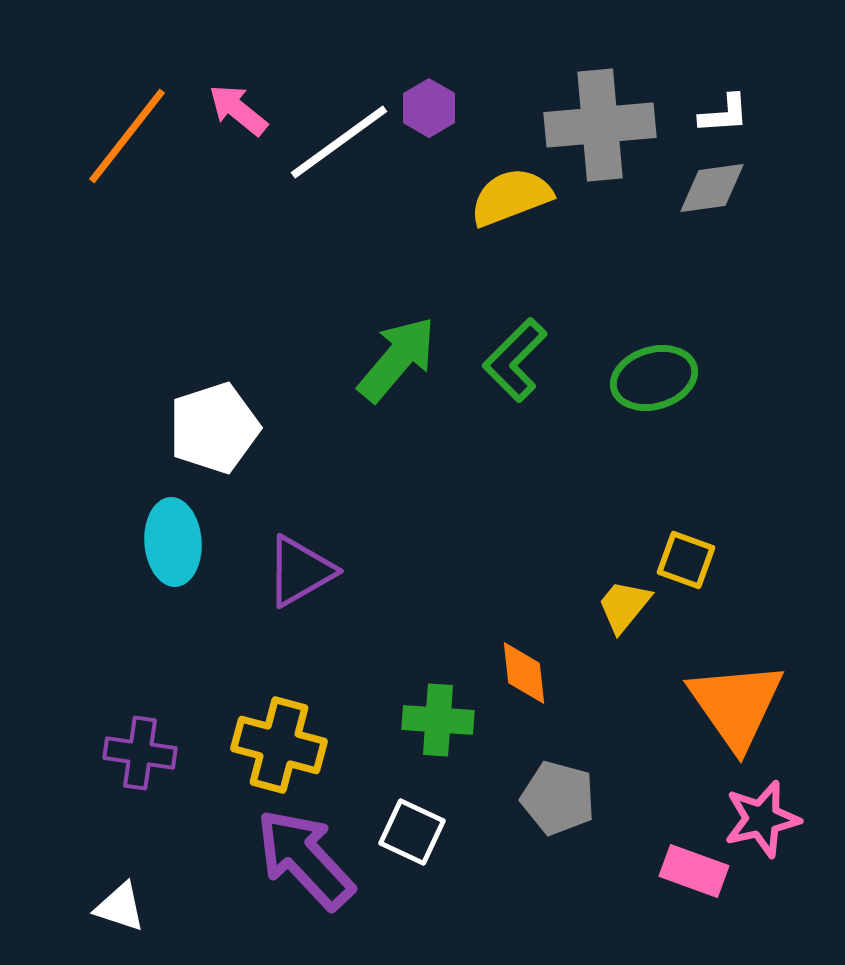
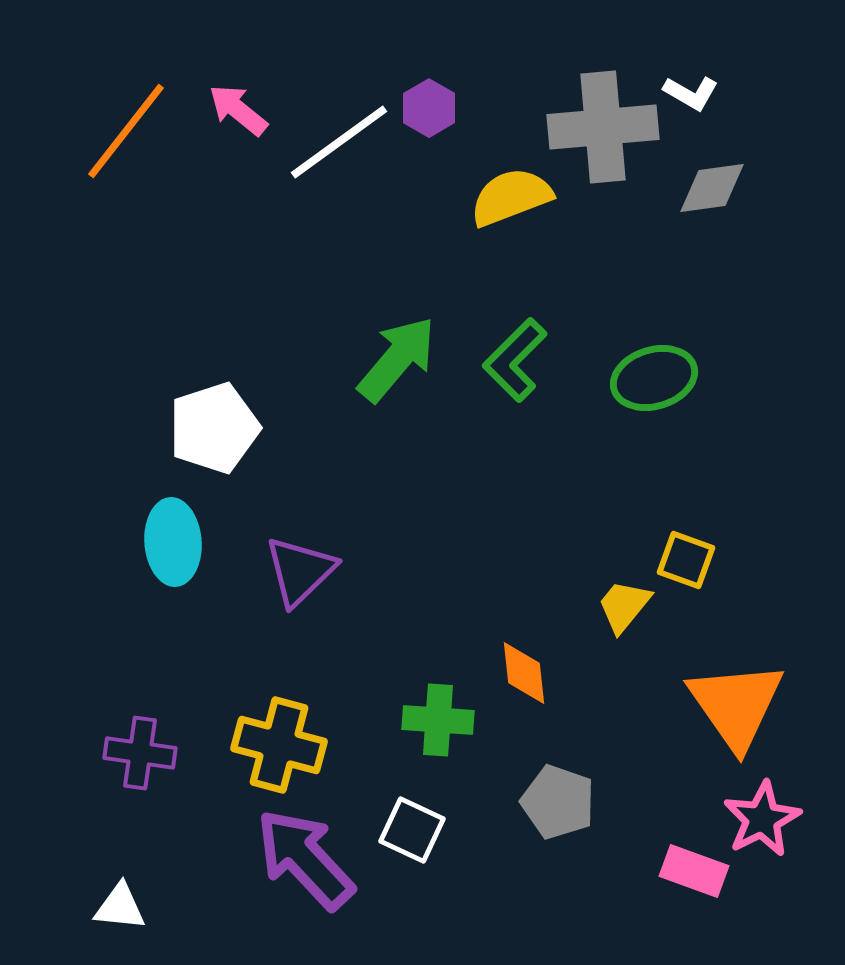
white L-shape: moved 33 px left, 21 px up; rotated 34 degrees clockwise
gray cross: moved 3 px right, 2 px down
orange line: moved 1 px left, 5 px up
purple triangle: rotated 14 degrees counterclockwise
gray pentagon: moved 4 px down; rotated 4 degrees clockwise
pink star: rotated 14 degrees counterclockwise
white square: moved 2 px up
white triangle: rotated 12 degrees counterclockwise
